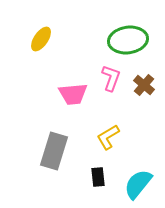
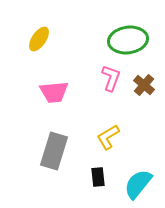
yellow ellipse: moved 2 px left
pink trapezoid: moved 19 px left, 2 px up
